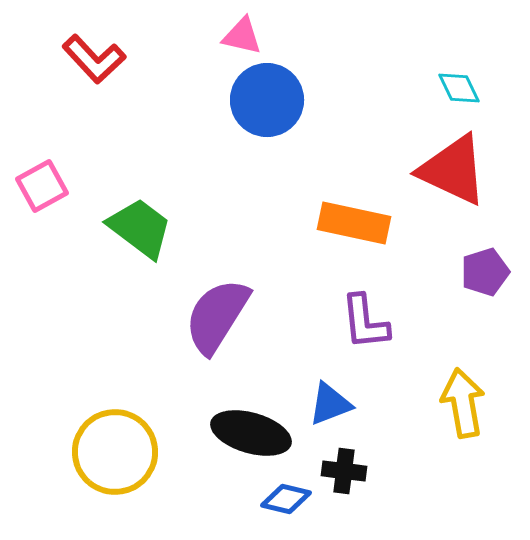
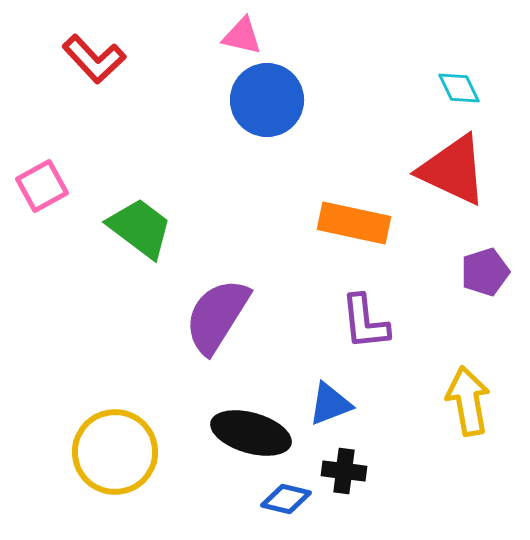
yellow arrow: moved 5 px right, 2 px up
